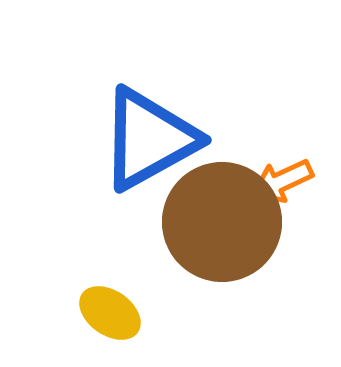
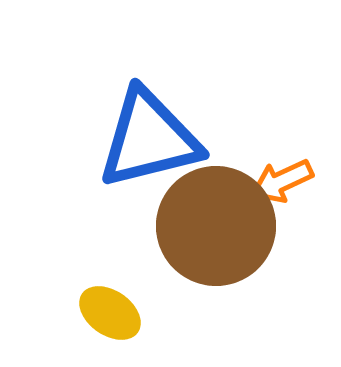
blue triangle: rotated 15 degrees clockwise
brown circle: moved 6 px left, 4 px down
